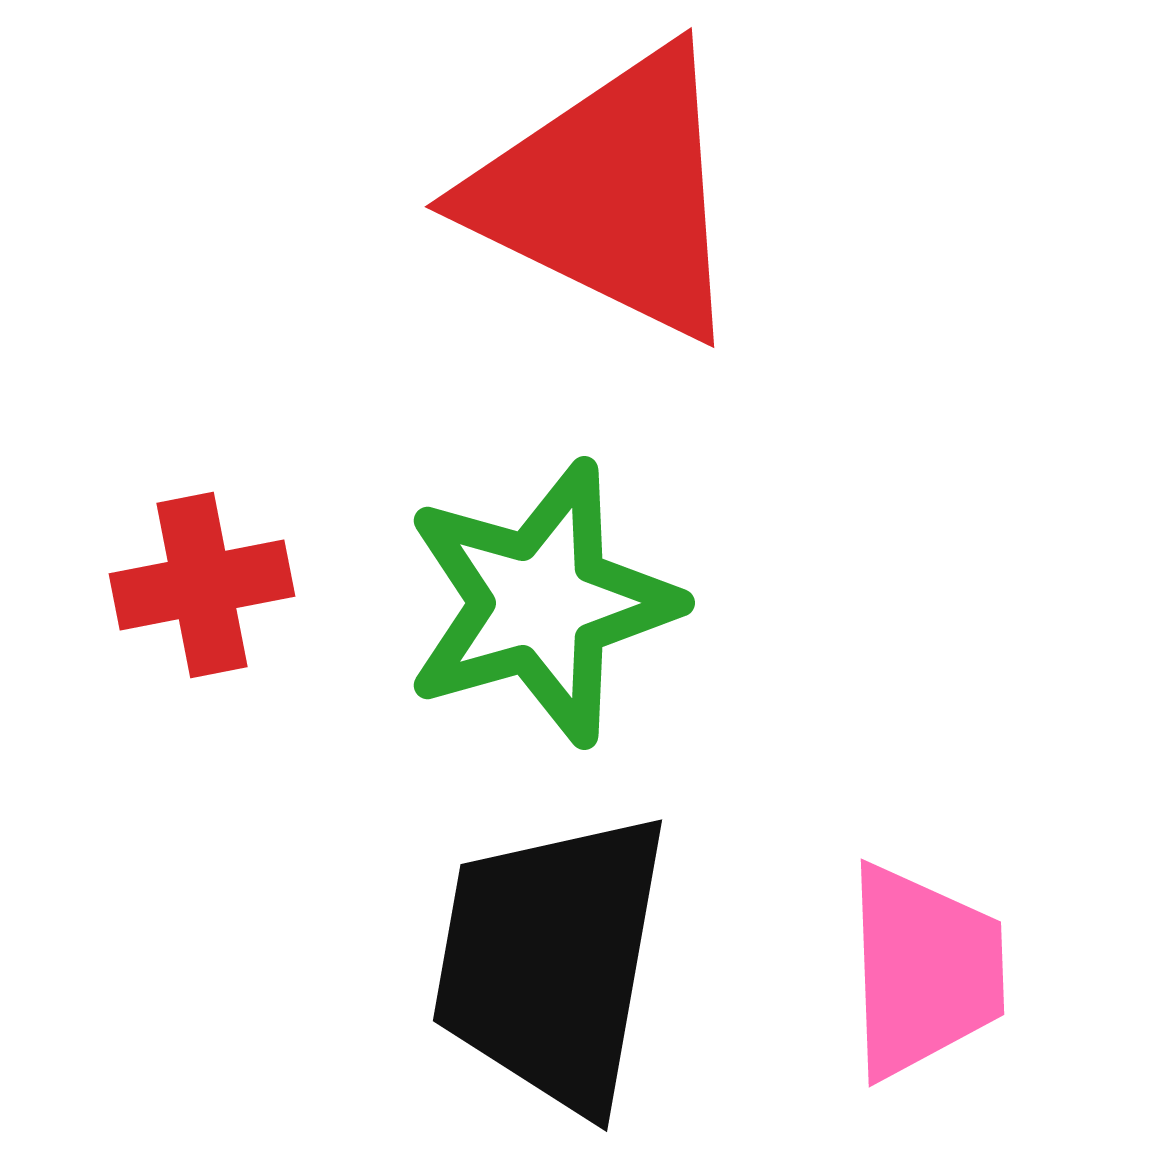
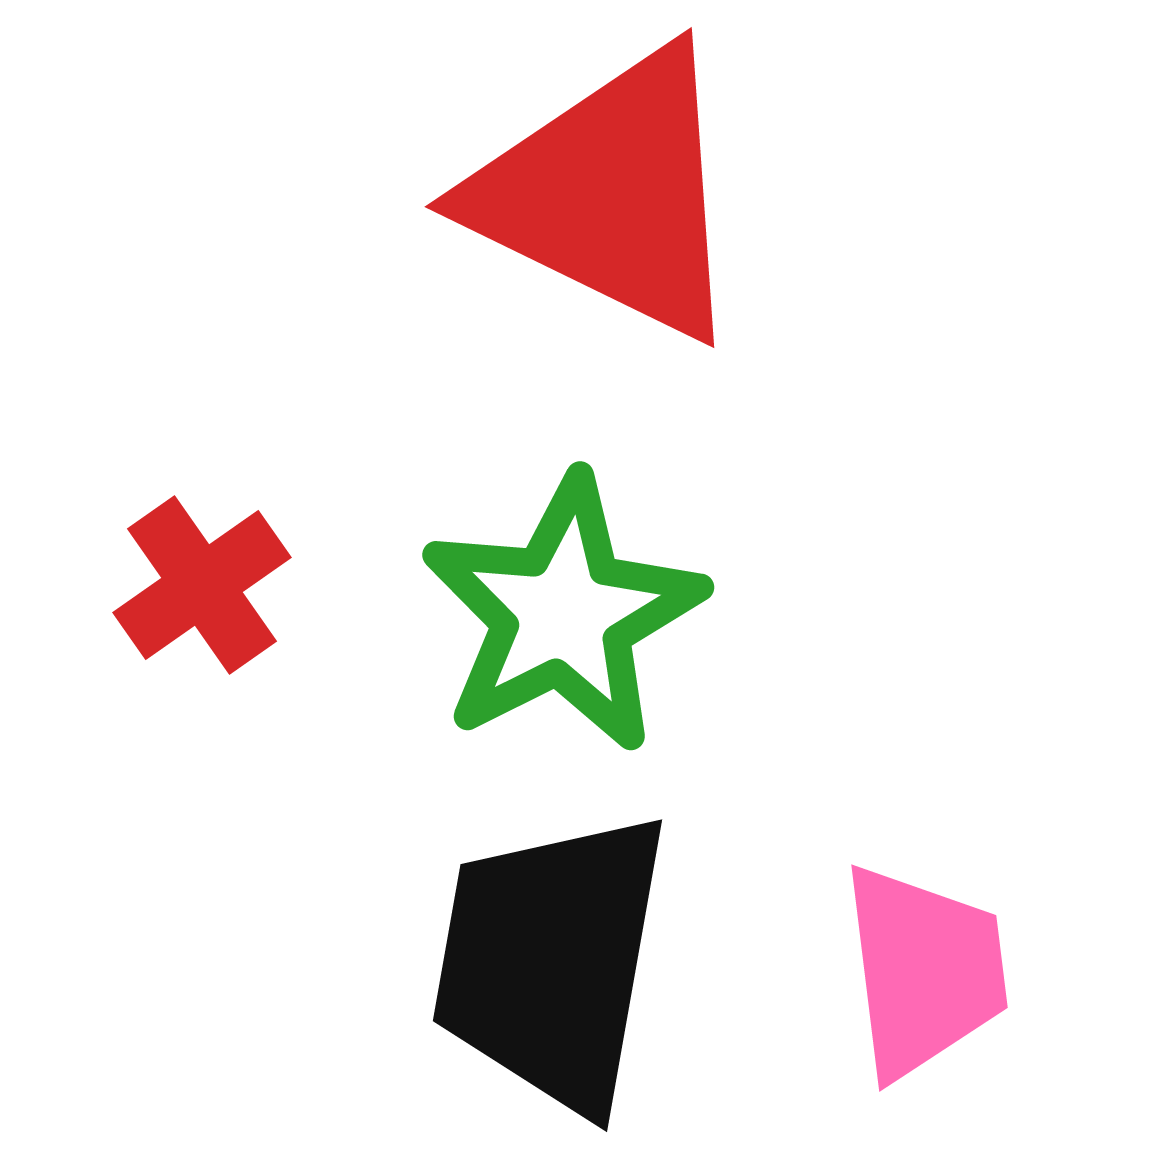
red cross: rotated 24 degrees counterclockwise
green star: moved 22 px right, 11 px down; rotated 11 degrees counterclockwise
pink trapezoid: rotated 5 degrees counterclockwise
